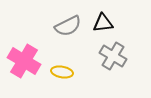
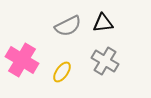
gray cross: moved 8 px left, 5 px down
pink cross: moved 2 px left, 1 px up
yellow ellipse: rotated 65 degrees counterclockwise
